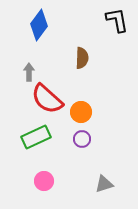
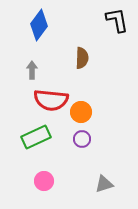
gray arrow: moved 3 px right, 2 px up
red semicircle: moved 4 px right, 1 px down; rotated 36 degrees counterclockwise
